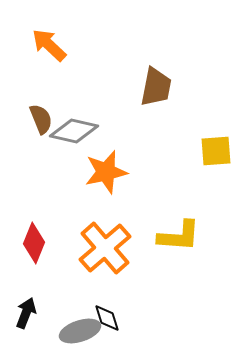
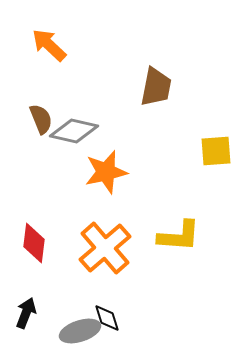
red diamond: rotated 15 degrees counterclockwise
